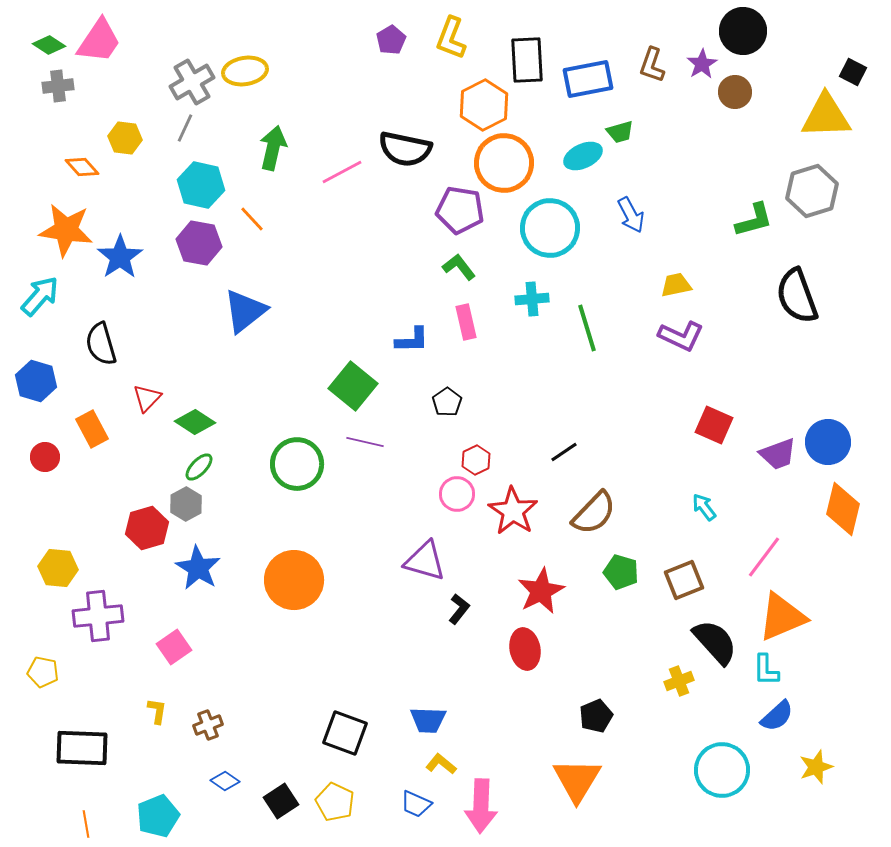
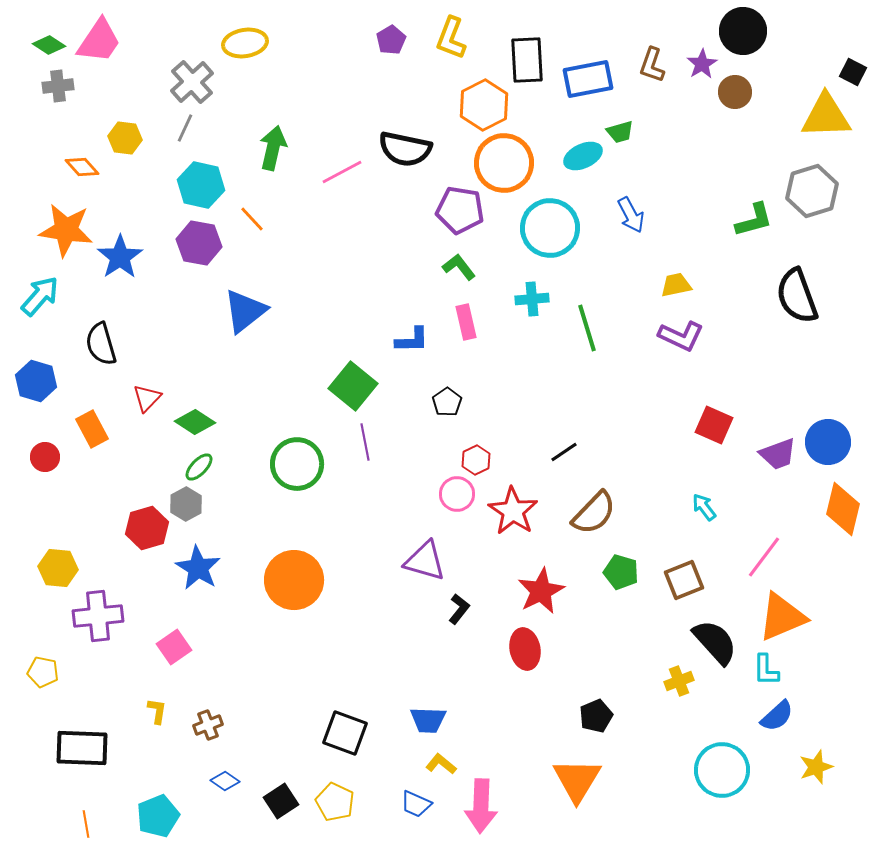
yellow ellipse at (245, 71): moved 28 px up
gray cross at (192, 82): rotated 12 degrees counterclockwise
purple line at (365, 442): rotated 66 degrees clockwise
